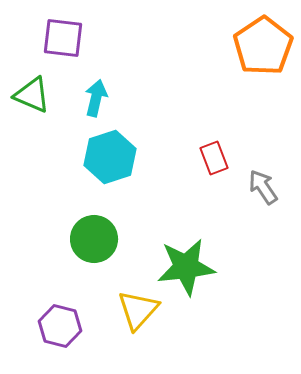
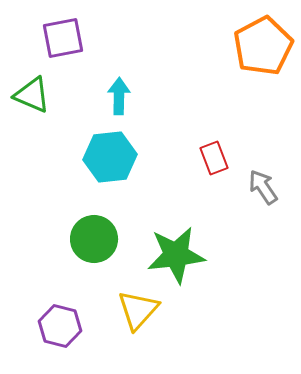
purple square: rotated 18 degrees counterclockwise
orange pentagon: rotated 6 degrees clockwise
cyan arrow: moved 23 px right, 2 px up; rotated 12 degrees counterclockwise
cyan hexagon: rotated 12 degrees clockwise
green star: moved 10 px left, 12 px up
